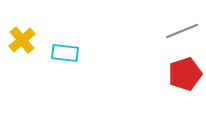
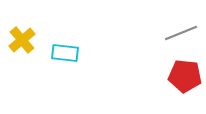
gray line: moved 1 px left, 2 px down
red pentagon: moved 2 px down; rotated 24 degrees clockwise
